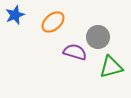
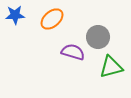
blue star: rotated 18 degrees clockwise
orange ellipse: moved 1 px left, 3 px up
purple semicircle: moved 2 px left
